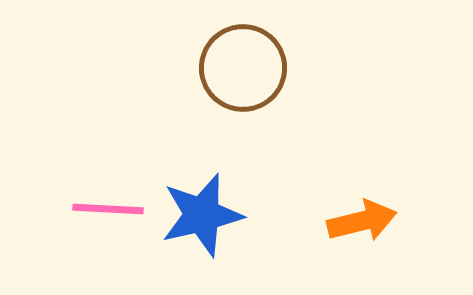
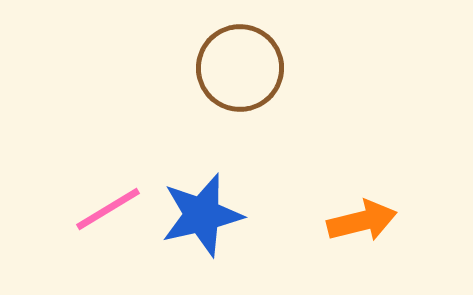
brown circle: moved 3 px left
pink line: rotated 34 degrees counterclockwise
